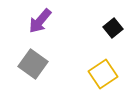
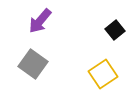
black square: moved 2 px right, 2 px down
